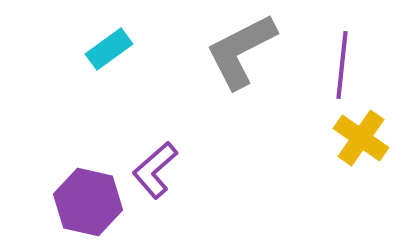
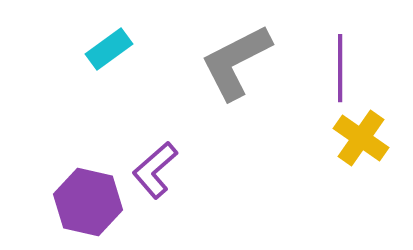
gray L-shape: moved 5 px left, 11 px down
purple line: moved 2 px left, 3 px down; rotated 6 degrees counterclockwise
